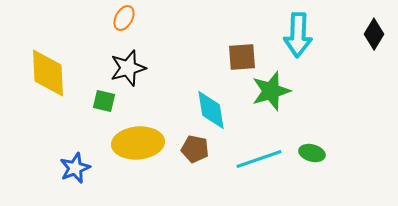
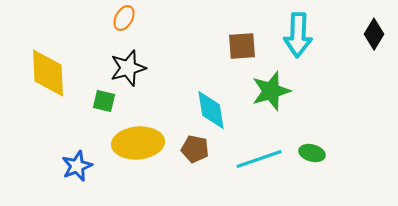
brown square: moved 11 px up
blue star: moved 2 px right, 2 px up
